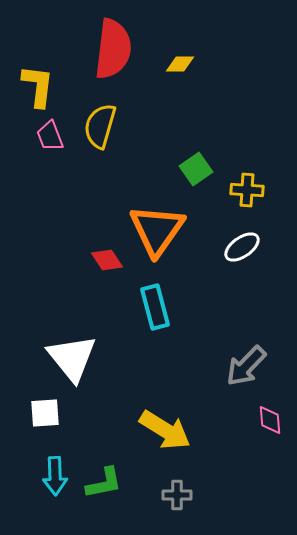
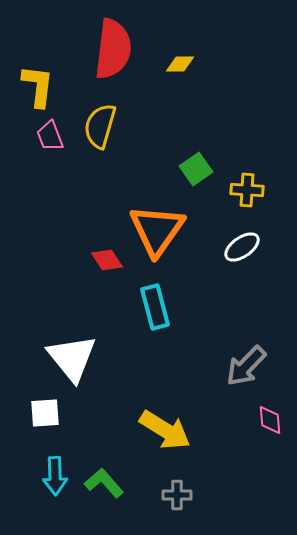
green L-shape: rotated 120 degrees counterclockwise
